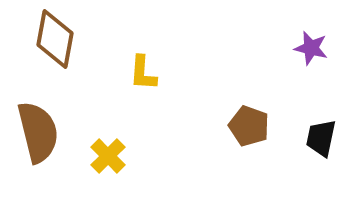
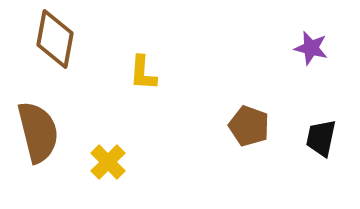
yellow cross: moved 6 px down
